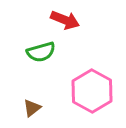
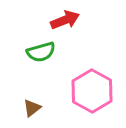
red arrow: rotated 44 degrees counterclockwise
